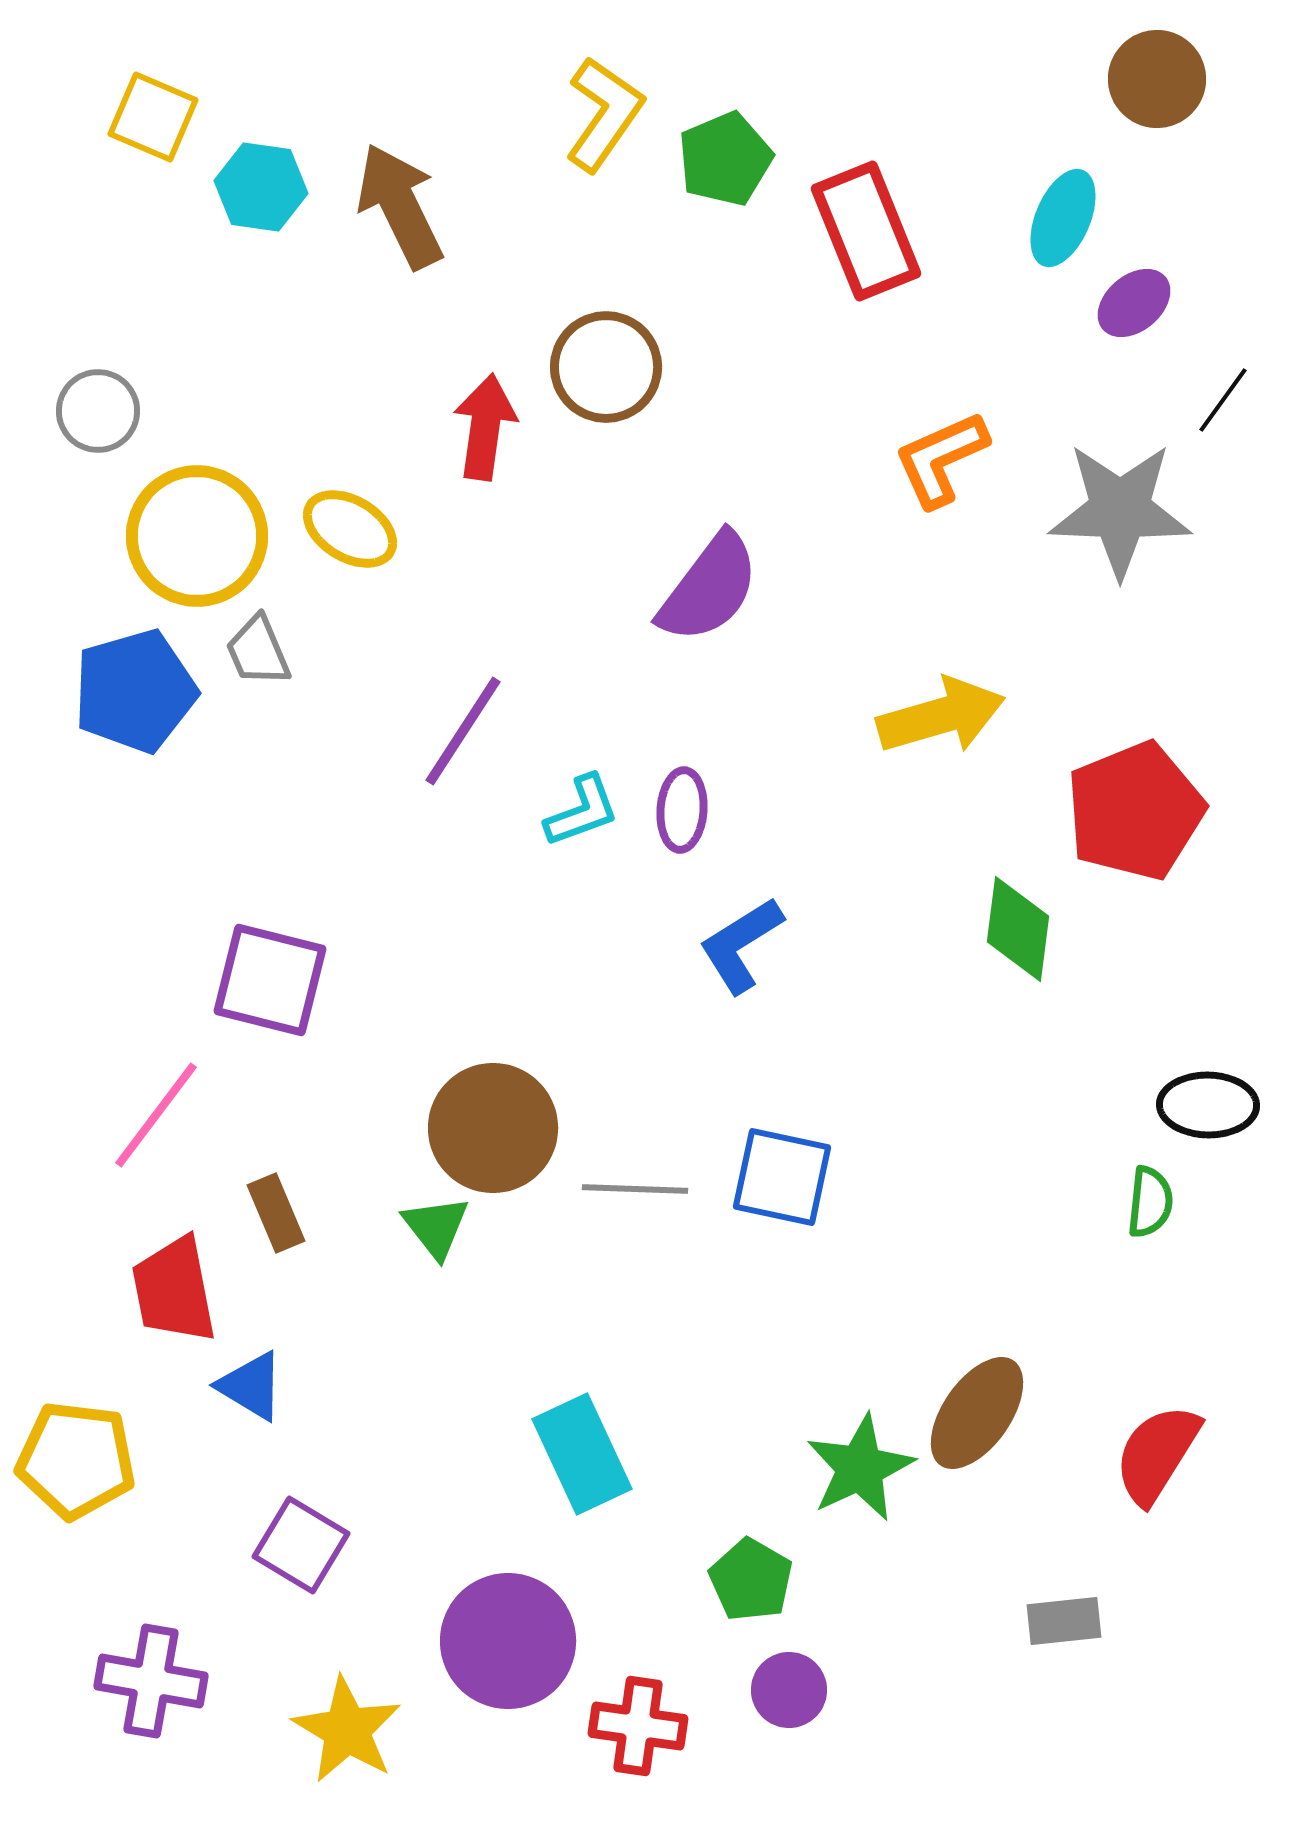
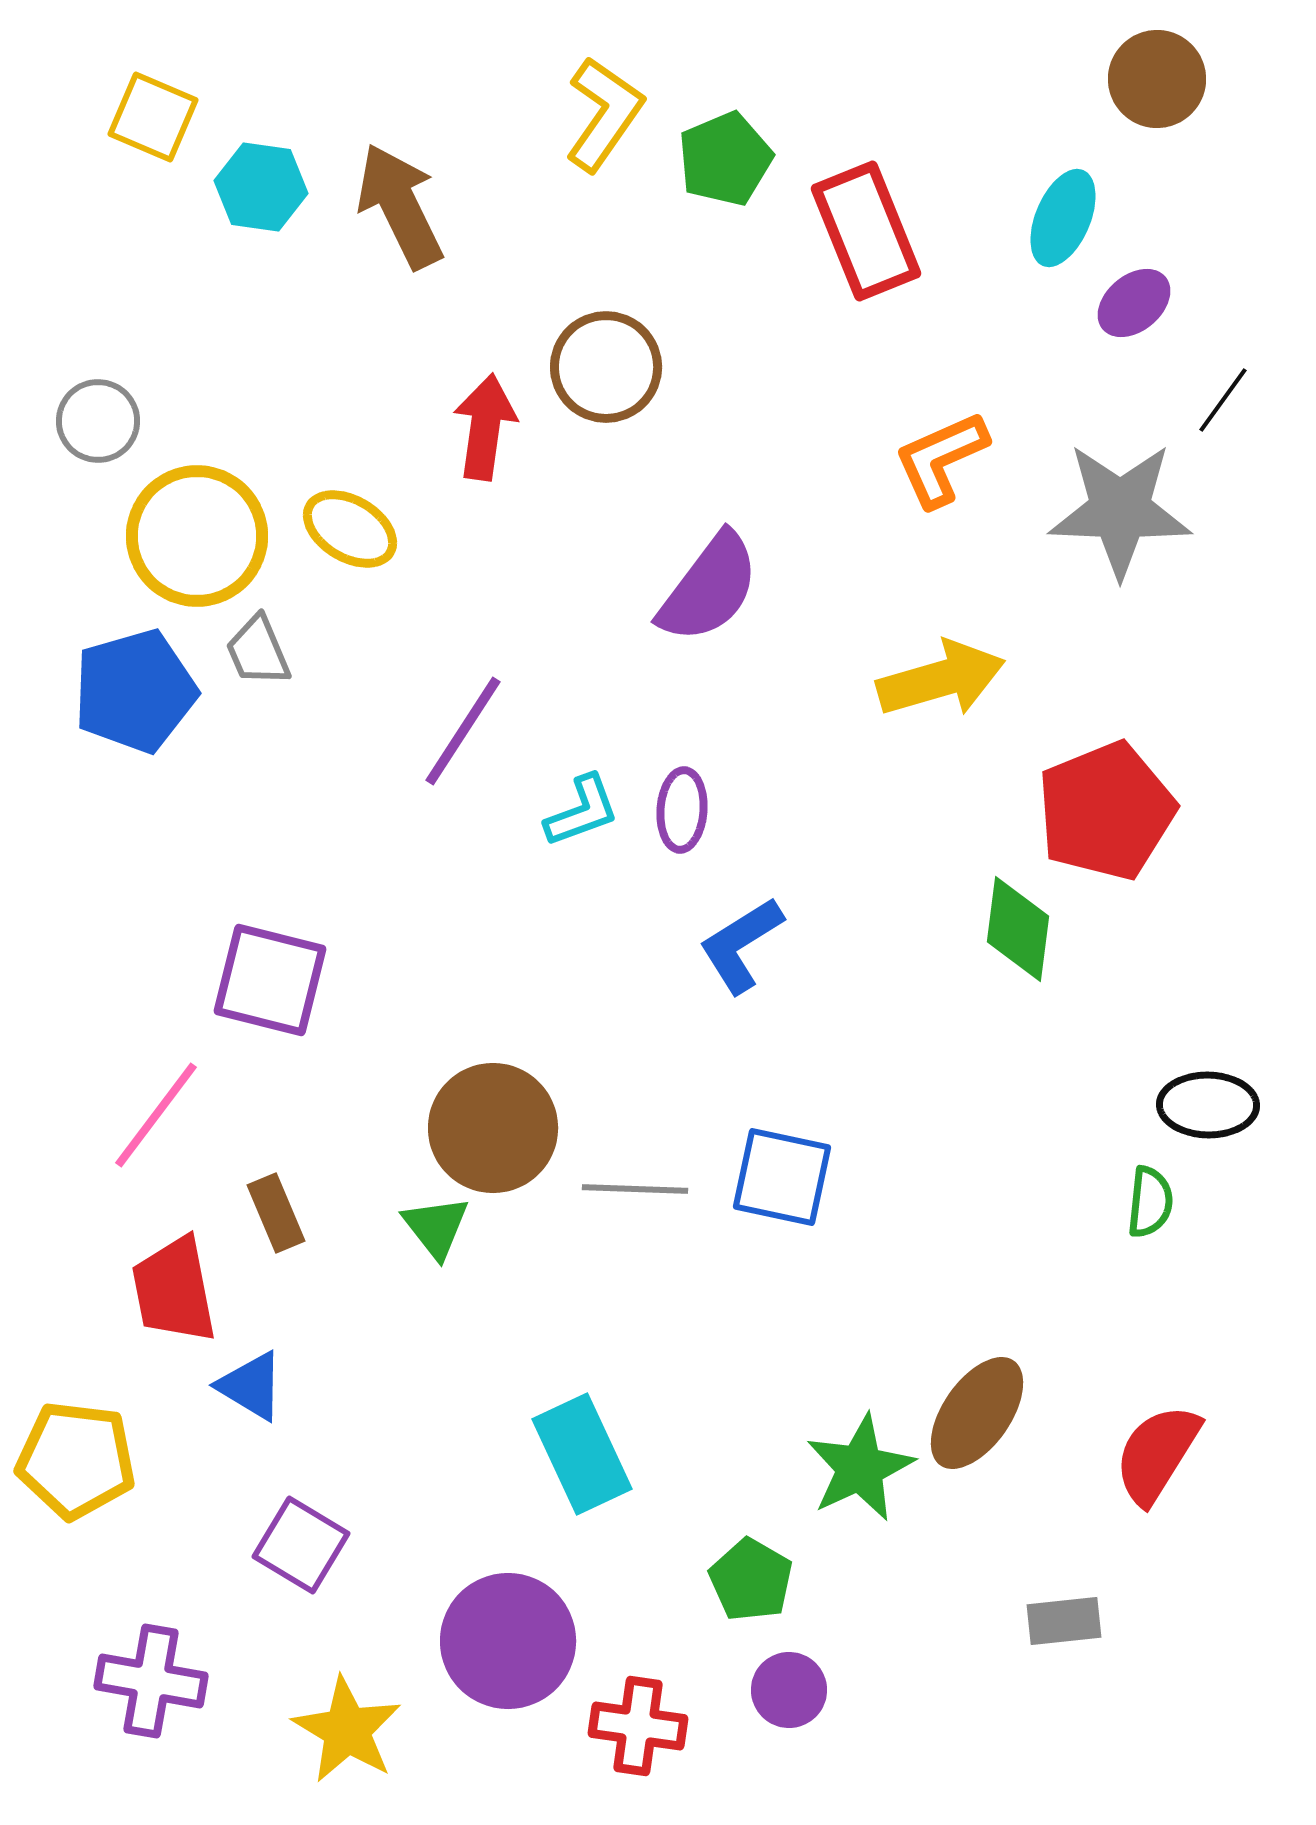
gray circle at (98, 411): moved 10 px down
yellow arrow at (941, 716): moved 37 px up
red pentagon at (1135, 811): moved 29 px left
